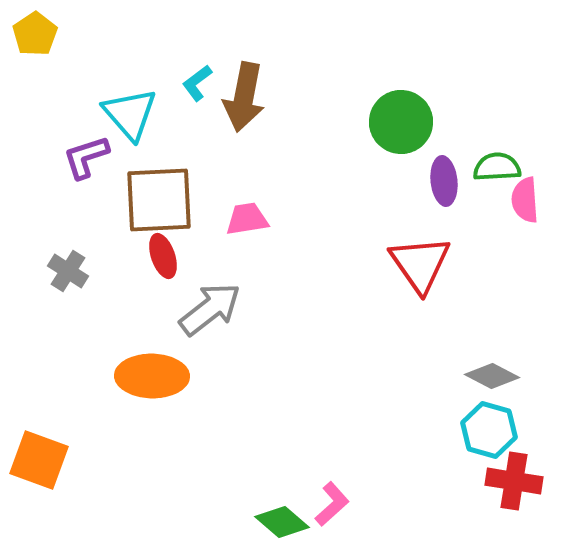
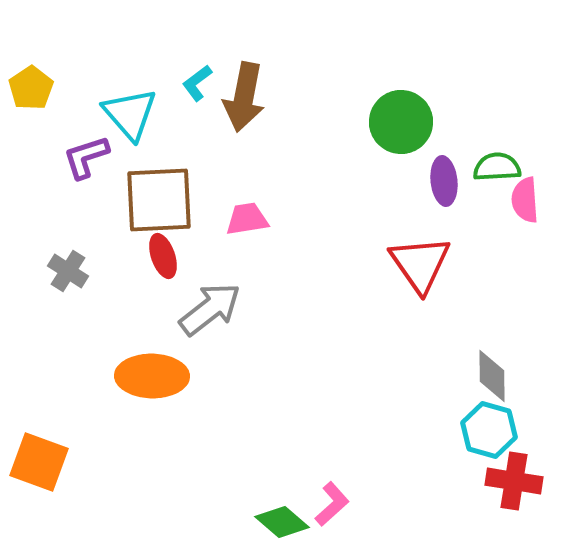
yellow pentagon: moved 4 px left, 54 px down
gray diamond: rotated 62 degrees clockwise
orange square: moved 2 px down
